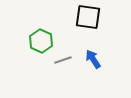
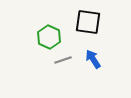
black square: moved 5 px down
green hexagon: moved 8 px right, 4 px up
